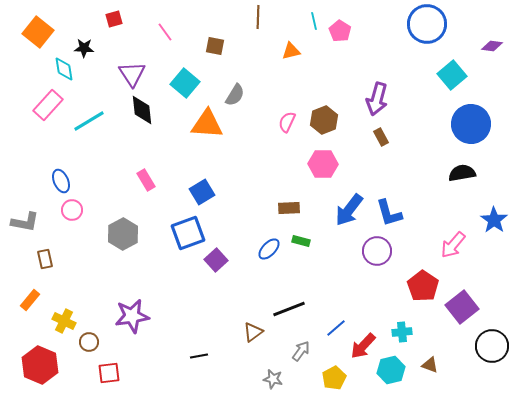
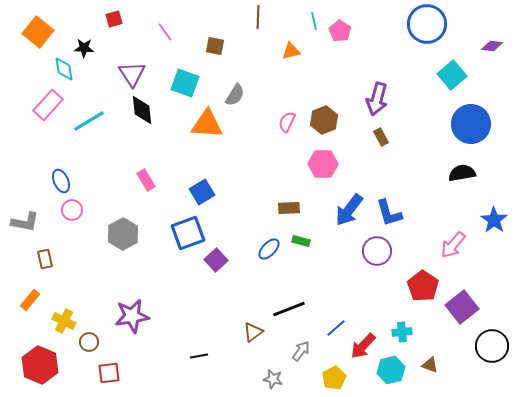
cyan square at (185, 83): rotated 20 degrees counterclockwise
